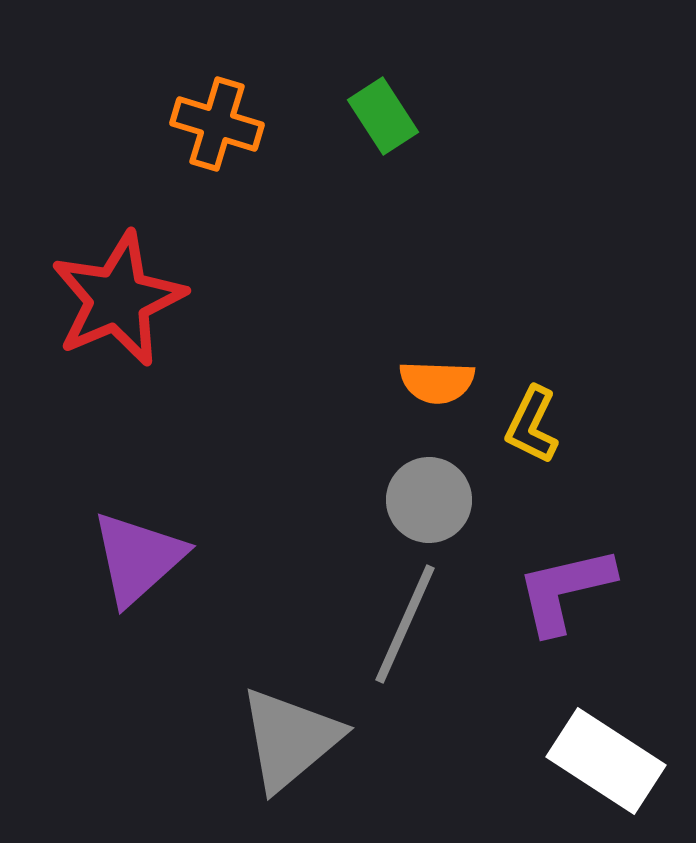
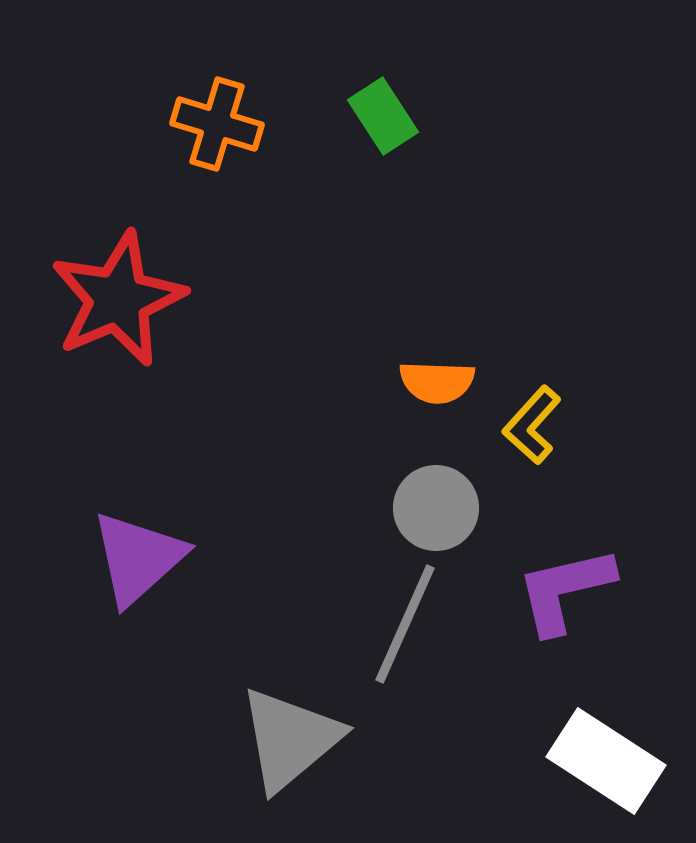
yellow L-shape: rotated 16 degrees clockwise
gray circle: moved 7 px right, 8 px down
